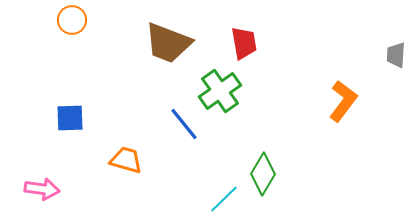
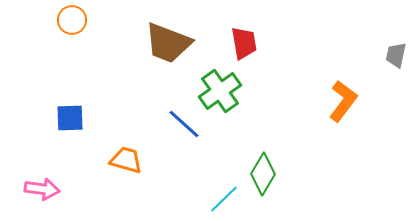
gray trapezoid: rotated 8 degrees clockwise
blue line: rotated 9 degrees counterclockwise
